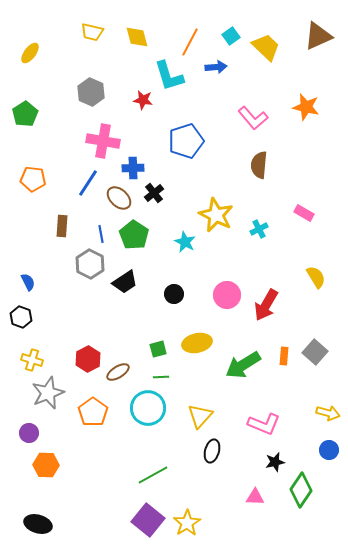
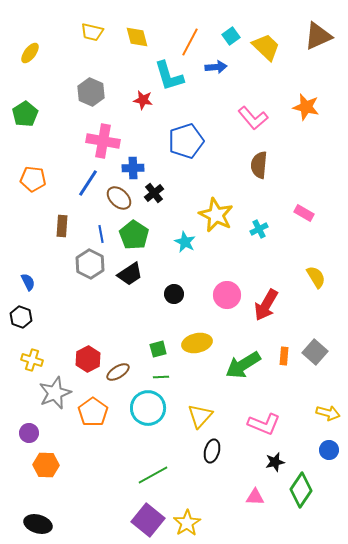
black trapezoid at (125, 282): moved 5 px right, 8 px up
gray star at (48, 393): moved 7 px right
